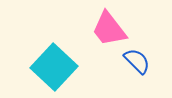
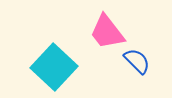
pink trapezoid: moved 2 px left, 3 px down
